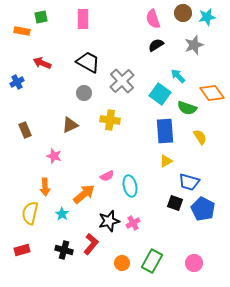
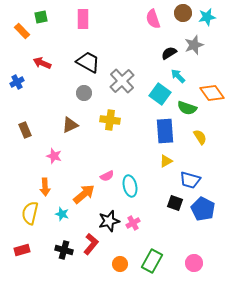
orange rectangle at (22, 31): rotated 35 degrees clockwise
black semicircle at (156, 45): moved 13 px right, 8 px down
blue trapezoid at (189, 182): moved 1 px right, 2 px up
cyan star at (62, 214): rotated 16 degrees counterclockwise
orange circle at (122, 263): moved 2 px left, 1 px down
